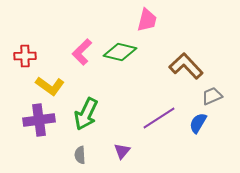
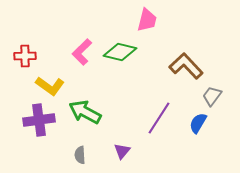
gray trapezoid: rotated 30 degrees counterclockwise
green arrow: moved 1 px left, 2 px up; rotated 92 degrees clockwise
purple line: rotated 24 degrees counterclockwise
